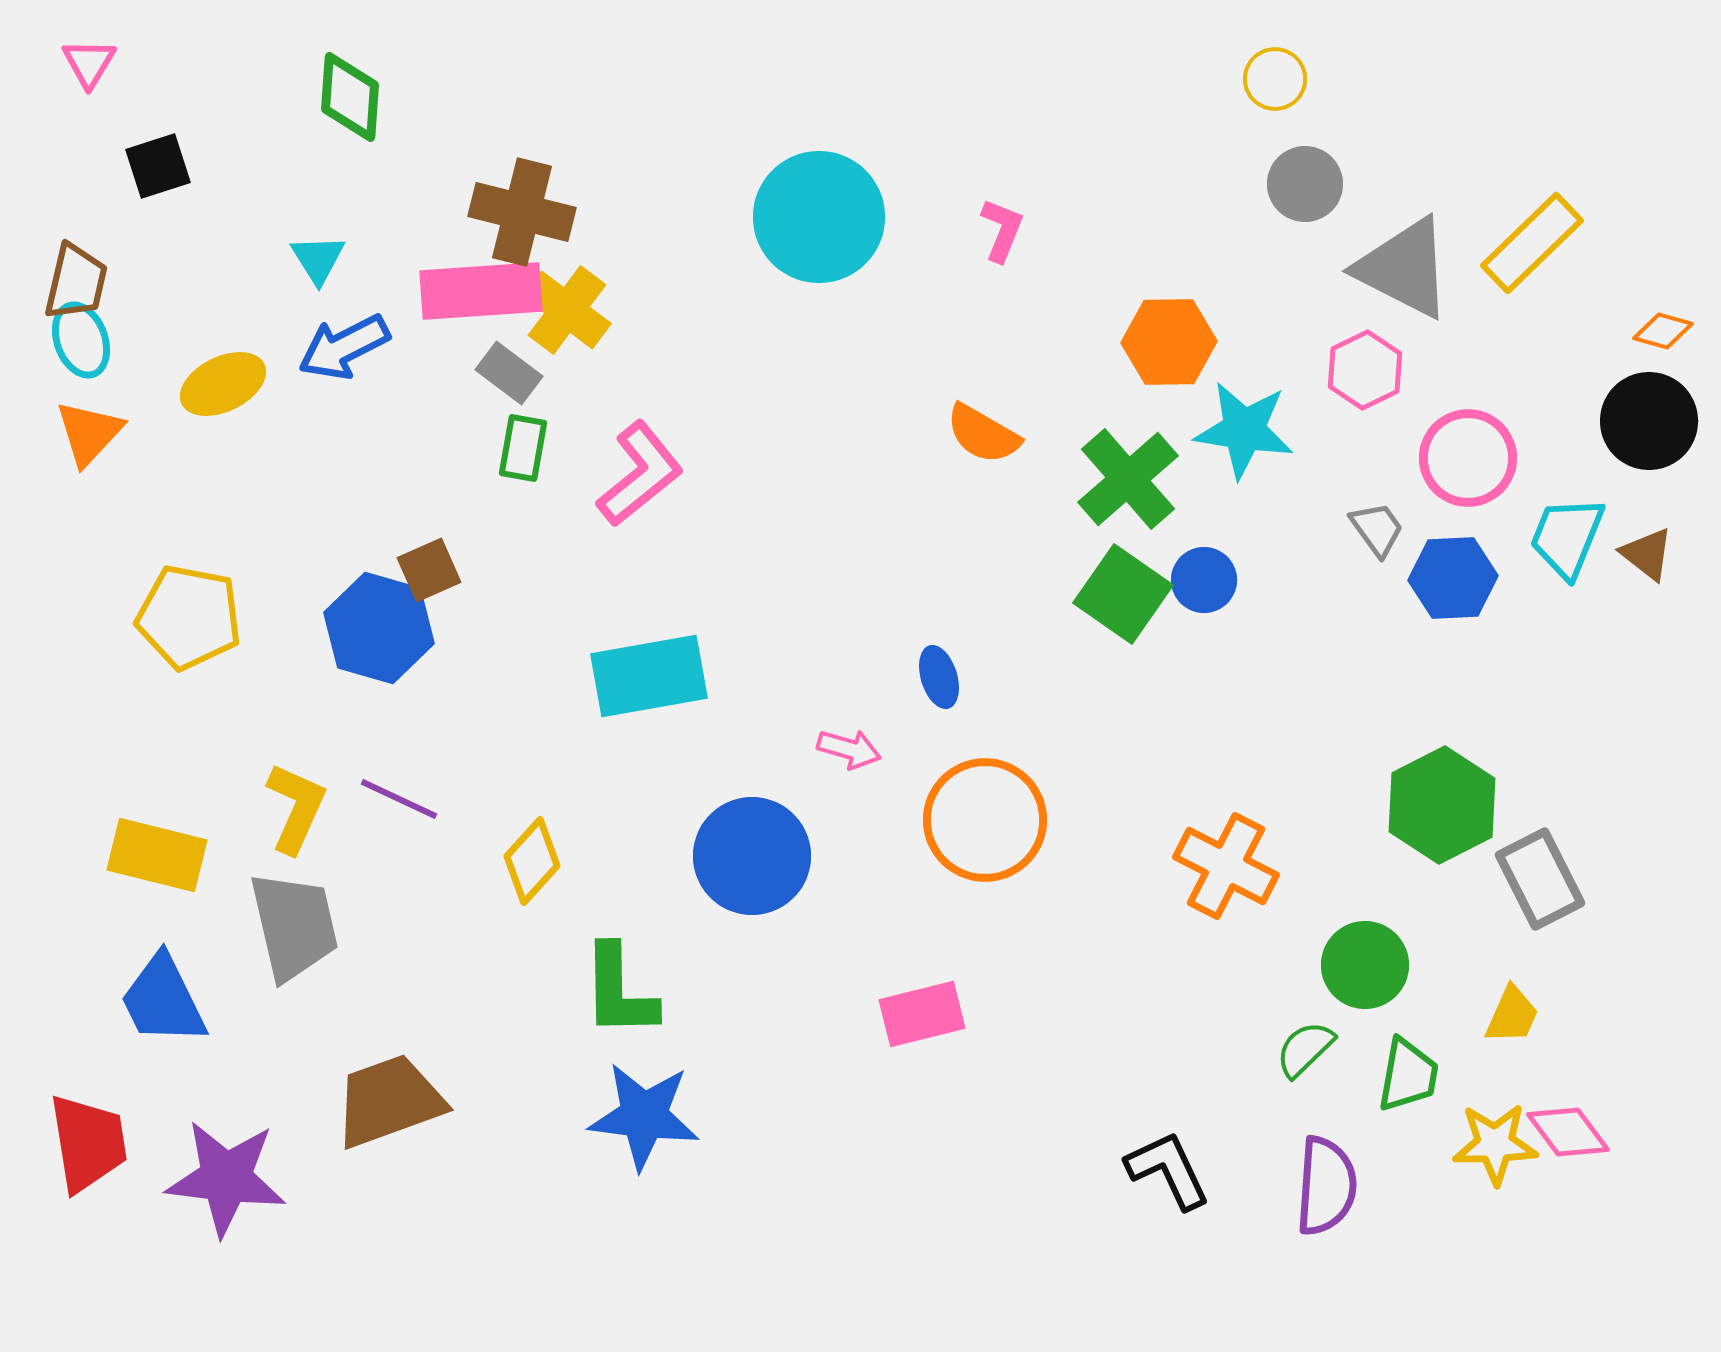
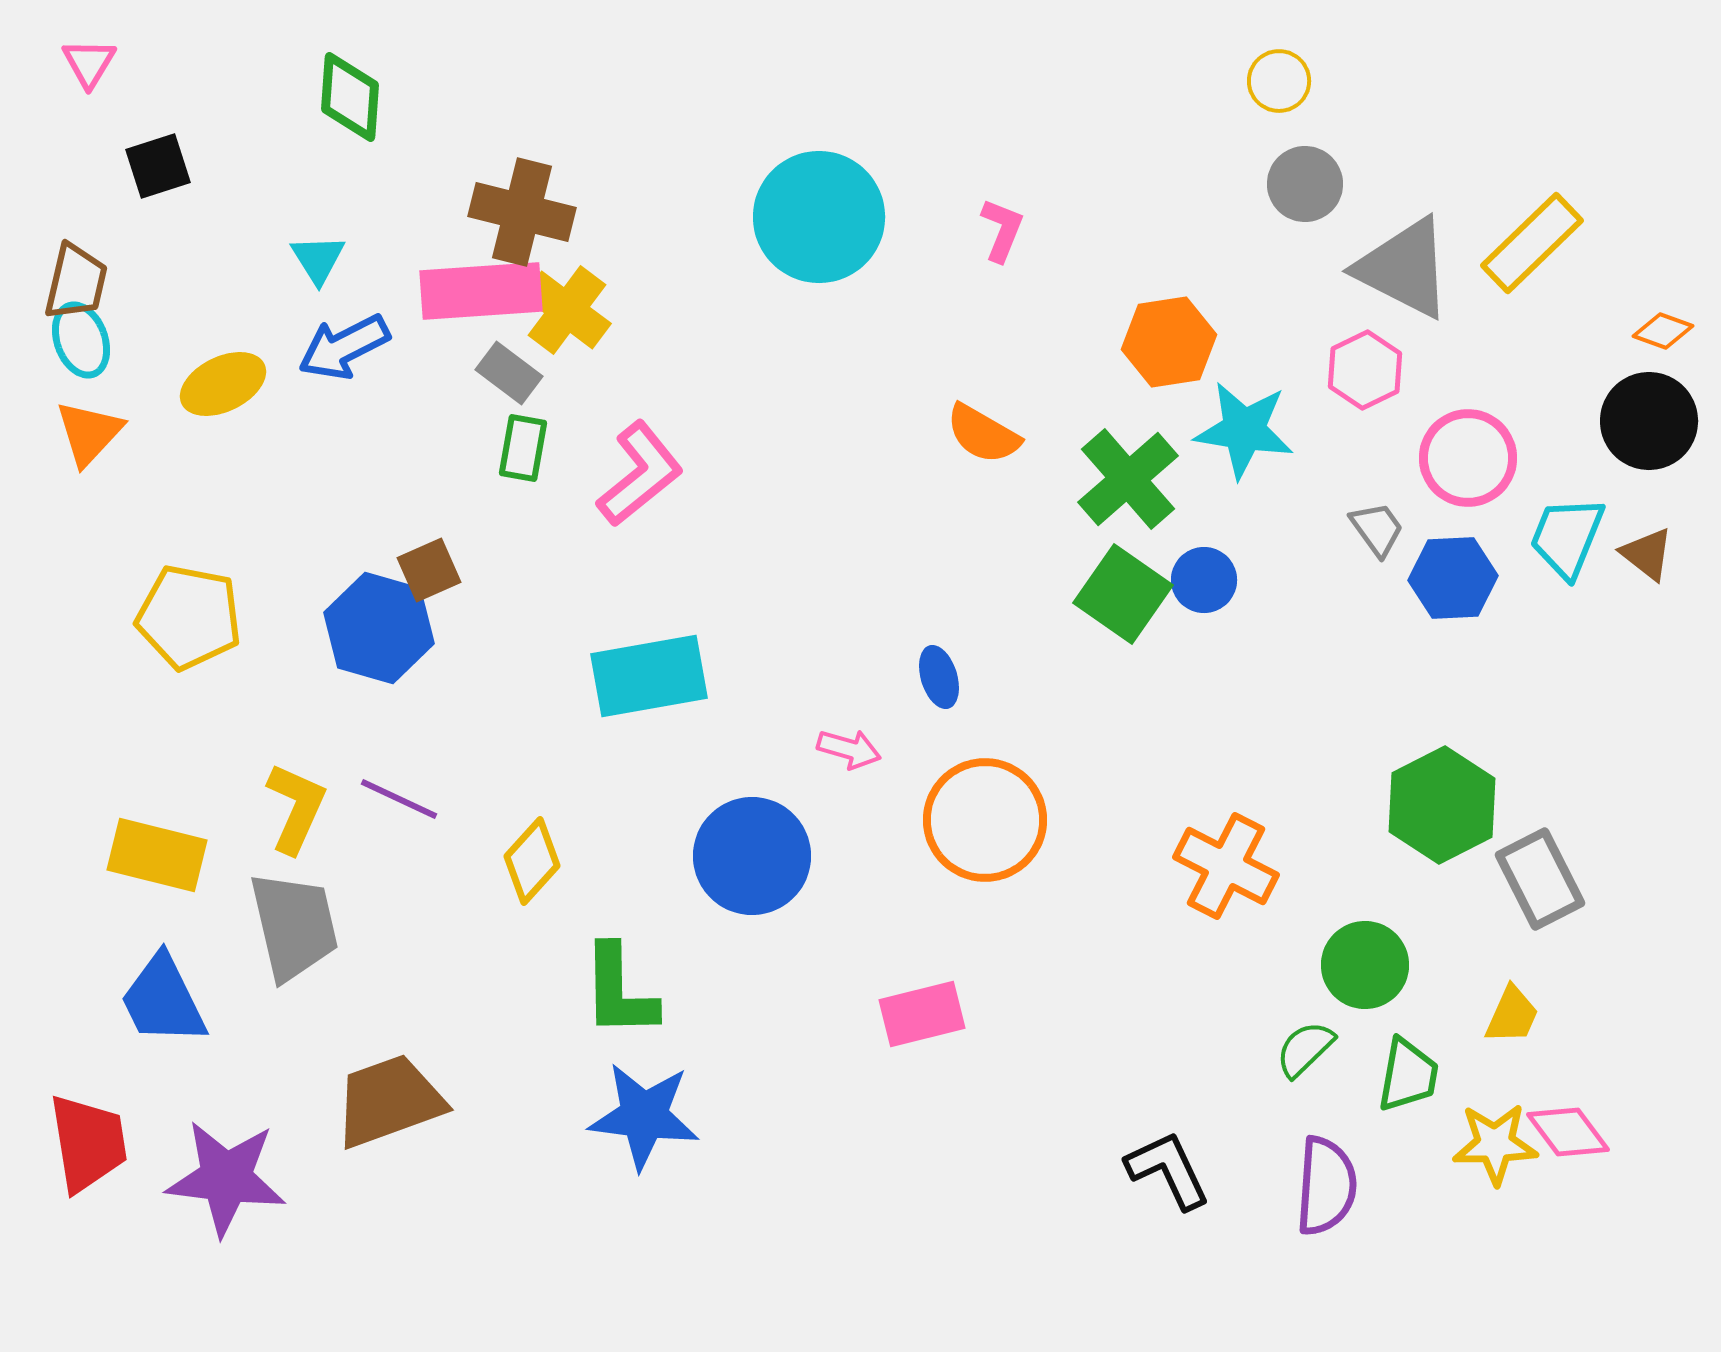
yellow circle at (1275, 79): moved 4 px right, 2 px down
orange diamond at (1663, 331): rotated 4 degrees clockwise
orange hexagon at (1169, 342): rotated 8 degrees counterclockwise
